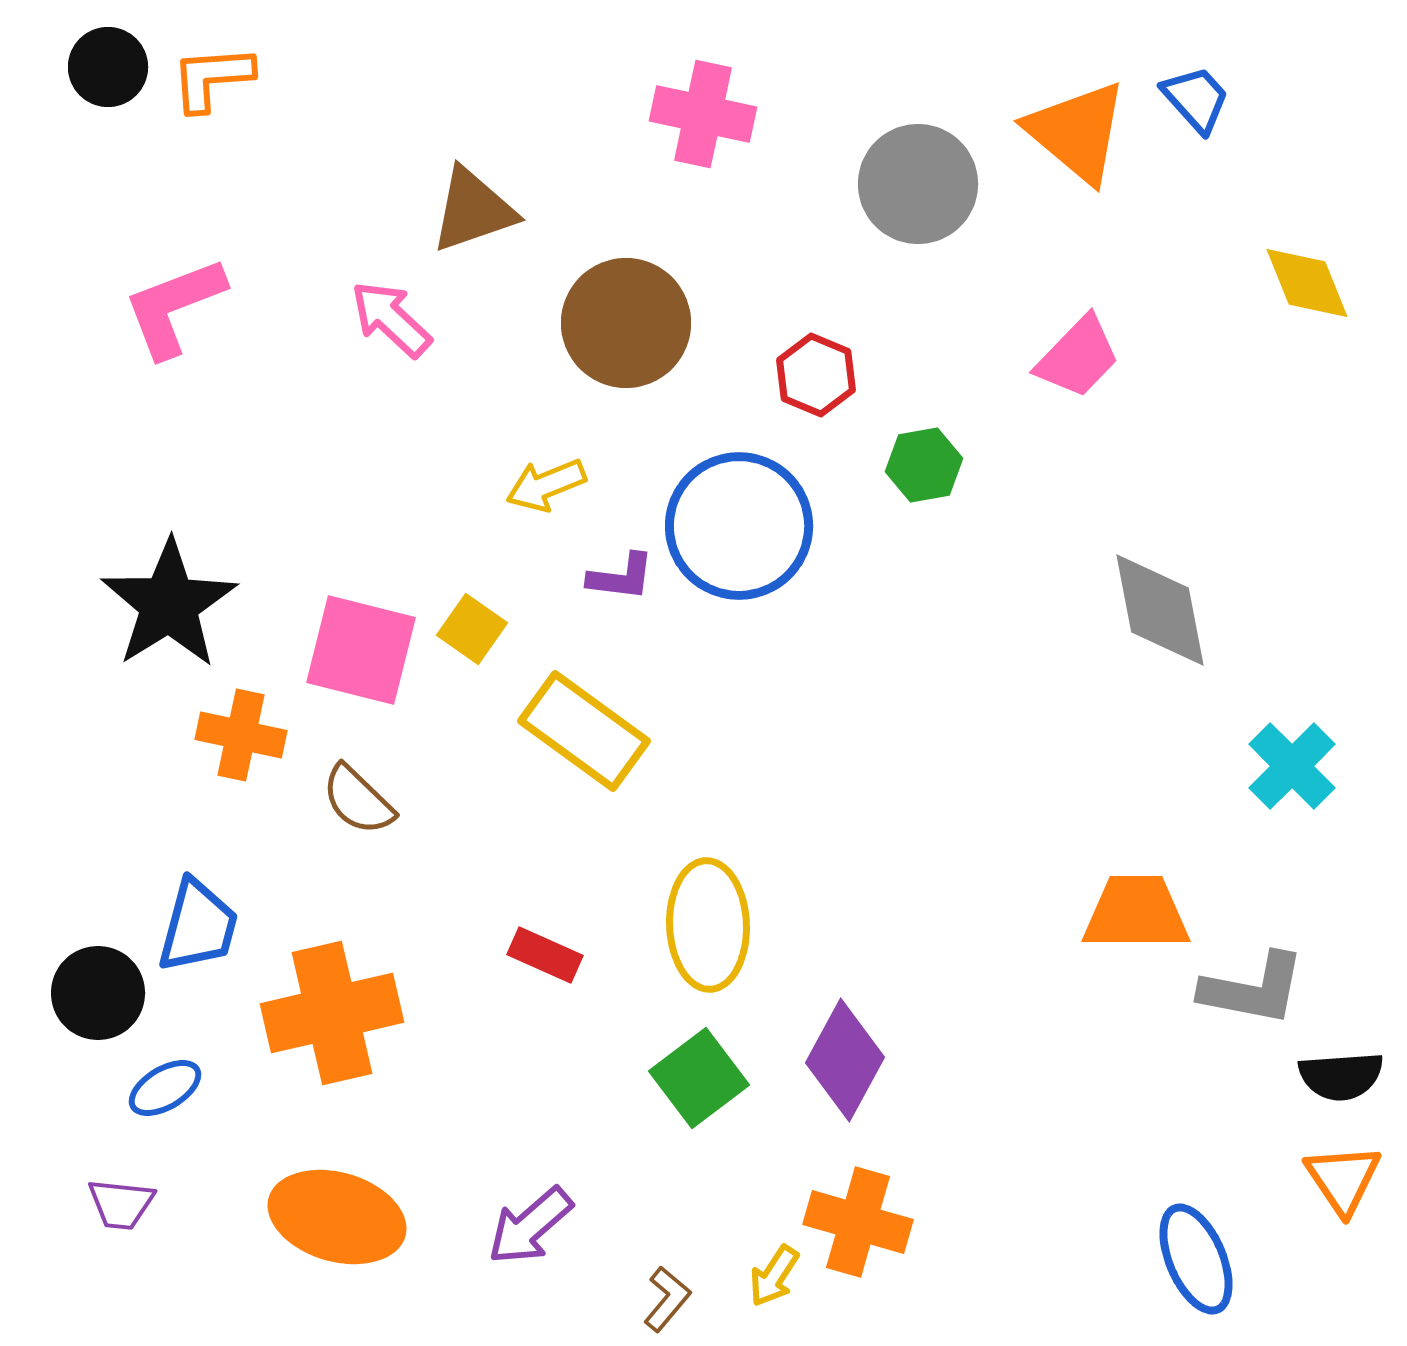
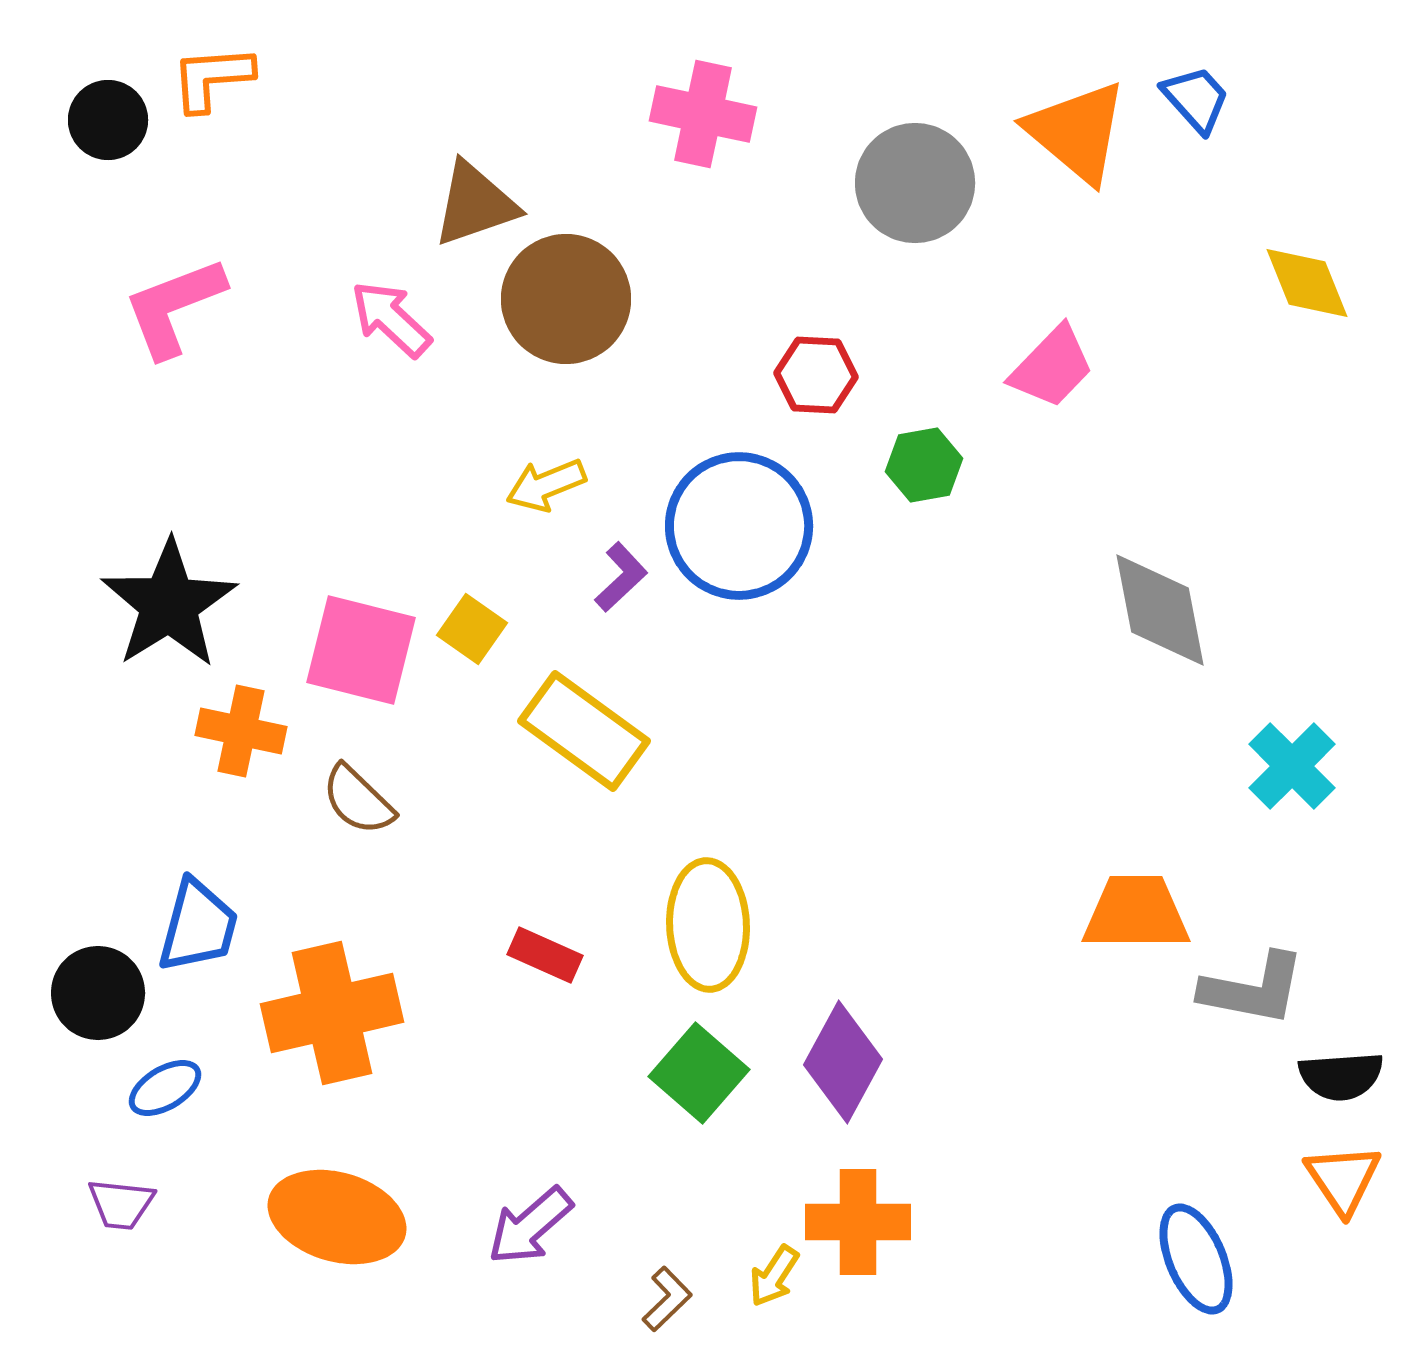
black circle at (108, 67): moved 53 px down
gray circle at (918, 184): moved 3 px left, 1 px up
brown triangle at (473, 210): moved 2 px right, 6 px up
brown circle at (626, 323): moved 60 px left, 24 px up
pink trapezoid at (1078, 357): moved 26 px left, 10 px down
red hexagon at (816, 375): rotated 20 degrees counterclockwise
purple L-shape at (621, 577): rotated 50 degrees counterclockwise
orange cross at (241, 735): moved 4 px up
purple diamond at (845, 1060): moved 2 px left, 2 px down
green square at (699, 1078): moved 5 px up; rotated 12 degrees counterclockwise
orange cross at (858, 1222): rotated 16 degrees counterclockwise
brown L-shape at (667, 1299): rotated 6 degrees clockwise
